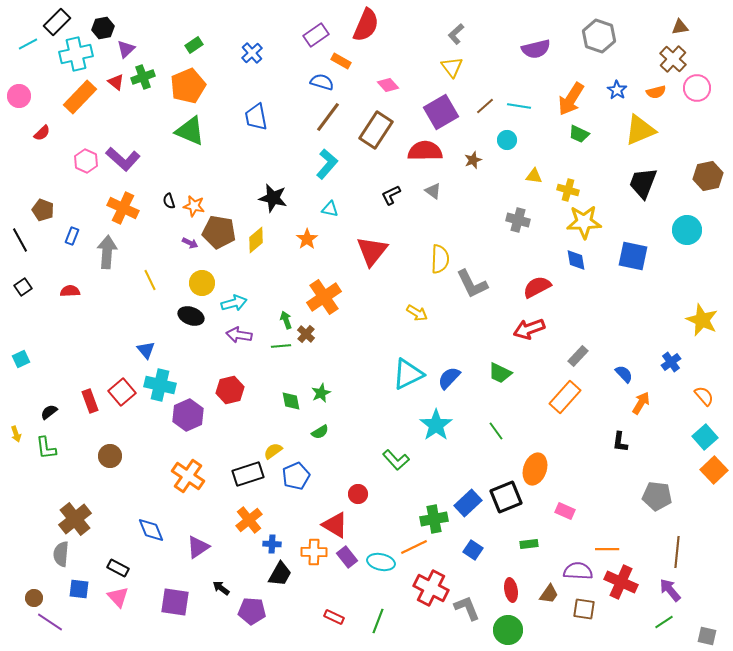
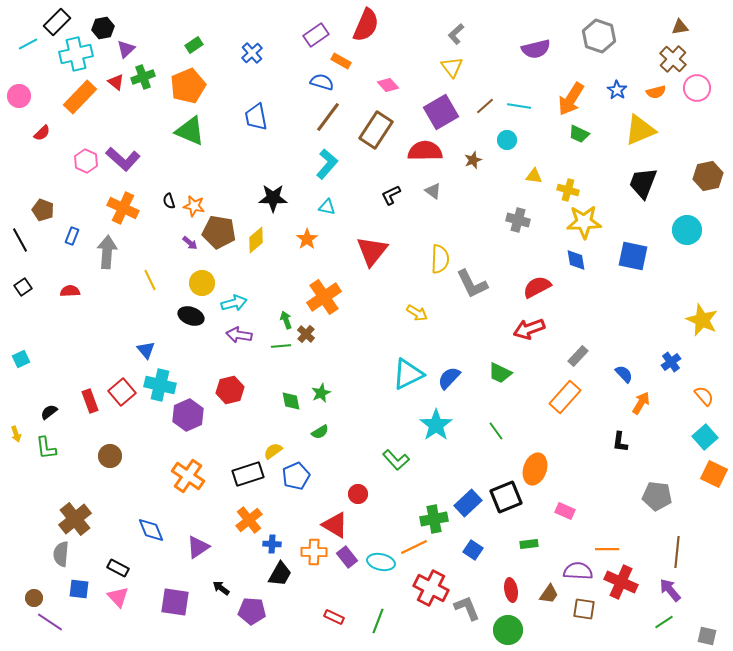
black star at (273, 198): rotated 12 degrees counterclockwise
cyan triangle at (330, 209): moved 3 px left, 2 px up
purple arrow at (190, 243): rotated 14 degrees clockwise
orange square at (714, 470): moved 4 px down; rotated 20 degrees counterclockwise
